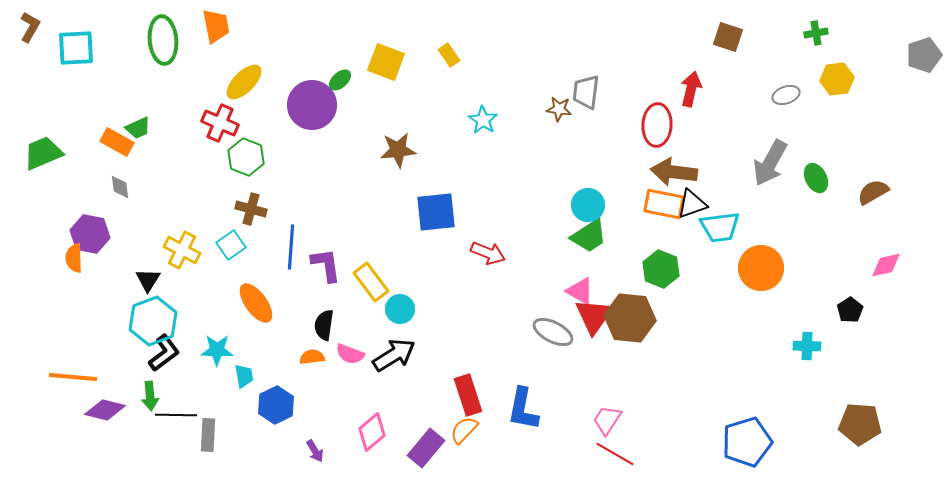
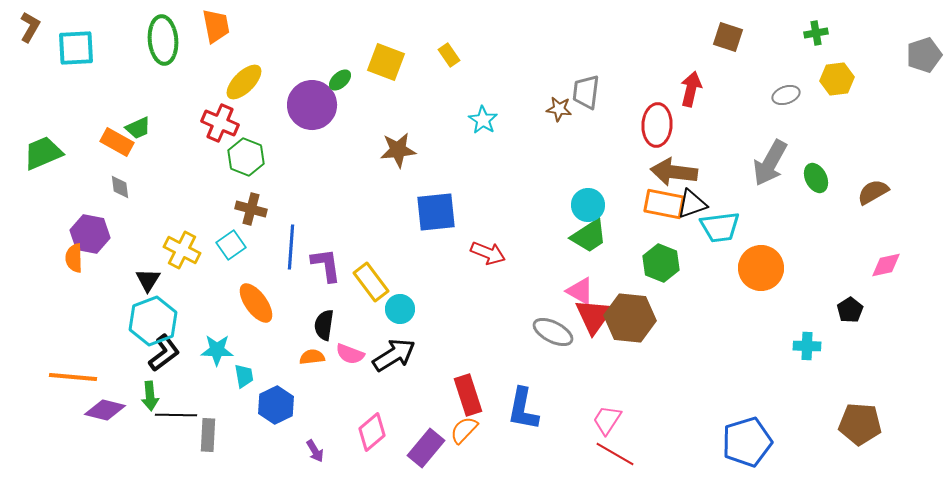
green hexagon at (661, 269): moved 6 px up
